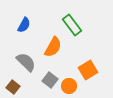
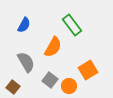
gray semicircle: rotated 15 degrees clockwise
